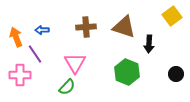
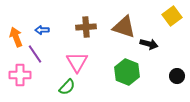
black arrow: rotated 78 degrees counterclockwise
pink triangle: moved 2 px right, 1 px up
black circle: moved 1 px right, 2 px down
